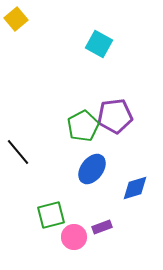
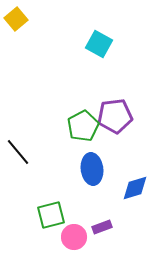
blue ellipse: rotated 44 degrees counterclockwise
